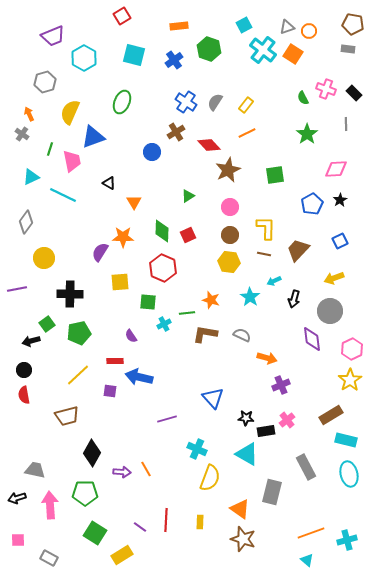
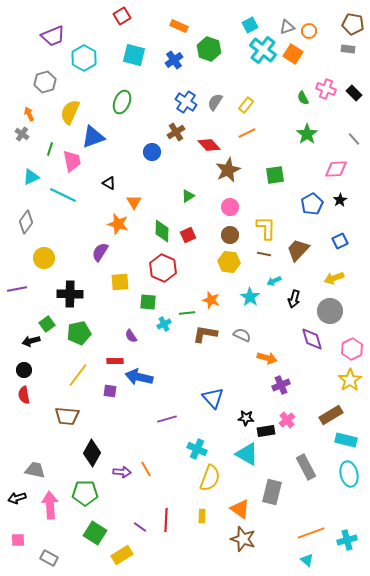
cyan square at (244, 25): moved 6 px right
orange rectangle at (179, 26): rotated 30 degrees clockwise
gray line at (346, 124): moved 8 px right, 15 px down; rotated 40 degrees counterclockwise
orange star at (123, 237): moved 5 px left, 13 px up; rotated 15 degrees clockwise
purple diamond at (312, 339): rotated 10 degrees counterclockwise
yellow line at (78, 375): rotated 10 degrees counterclockwise
brown trapezoid at (67, 416): rotated 20 degrees clockwise
yellow rectangle at (200, 522): moved 2 px right, 6 px up
